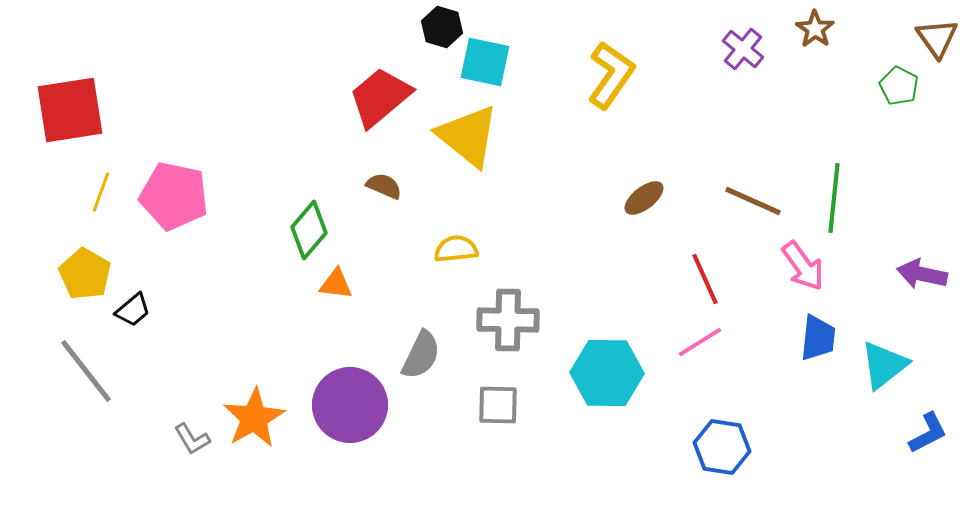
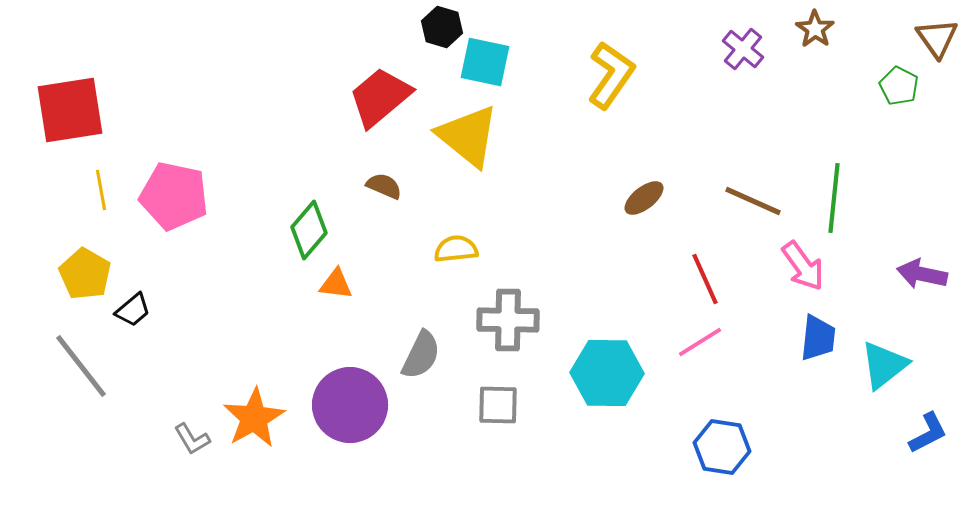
yellow line: moved 2 px up; rotated 30 degrees counterclockwise
gray line: moved 5 px left, 5 px up
